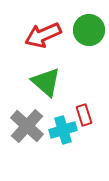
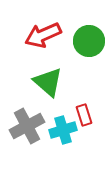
green circle: moved 11 px down
green triangle: moved 2 px right
gray cross: rotated 20 degrees clockwise
